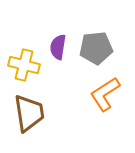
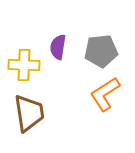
gray pentagon: moved 5 px right, 3 px down
yellow cross: rotated 12 degrees counterclockwise
